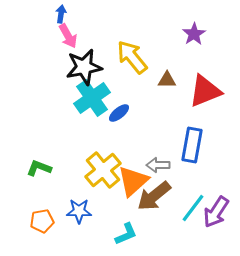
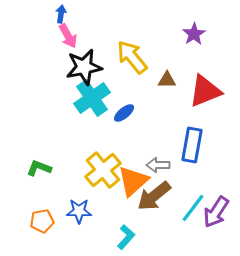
blue ellipse: moved 5 px right
cyan L-shape: moved 3 px down; rotated 25 degrees counterclockwise
